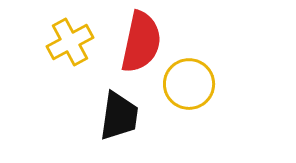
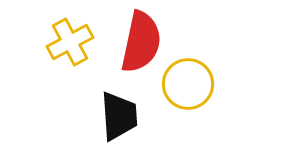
yellow circle: moved 1 px left
black trapezoid: rotated 12 degrees counterclockwise
